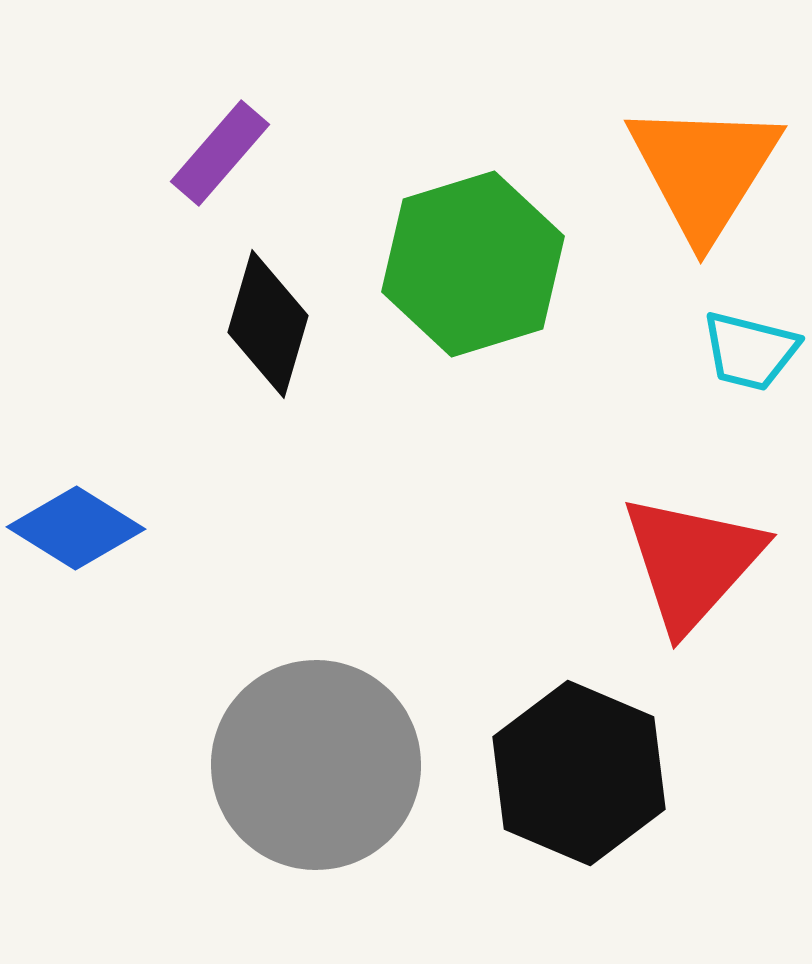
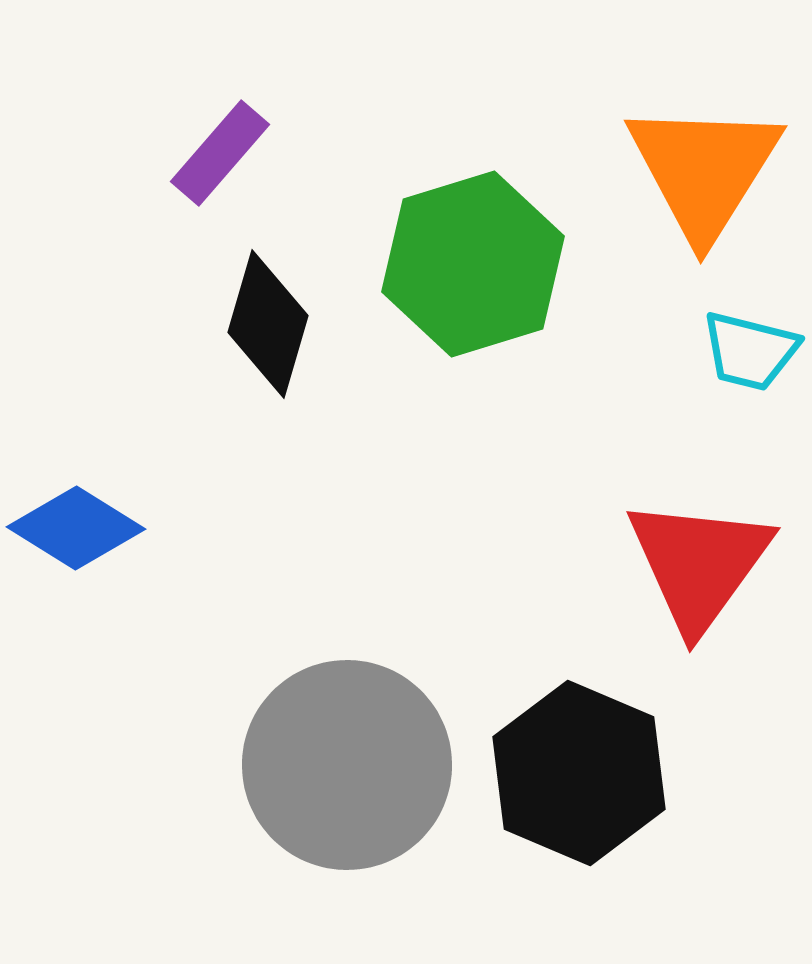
red triangle: moved 7 px right, 2 px down; rotated 6 degrees counterclockwise
gray circle: moved 31 px right
